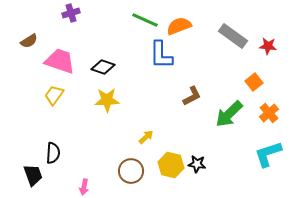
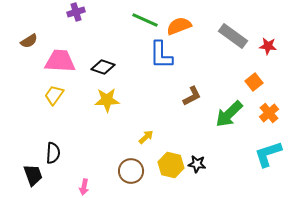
purple cross: moved 5 px right, 1 px up
pink trapezoid: rotated 16 degrees counterclockwise
